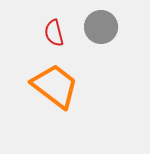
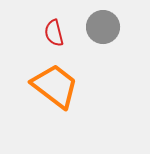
gray circle: moved 2 px right
